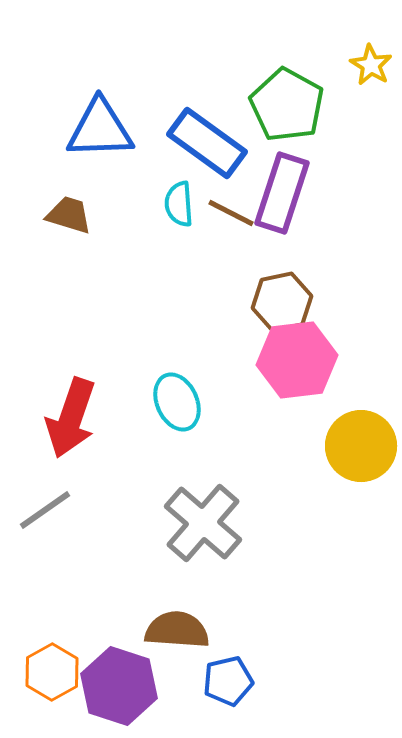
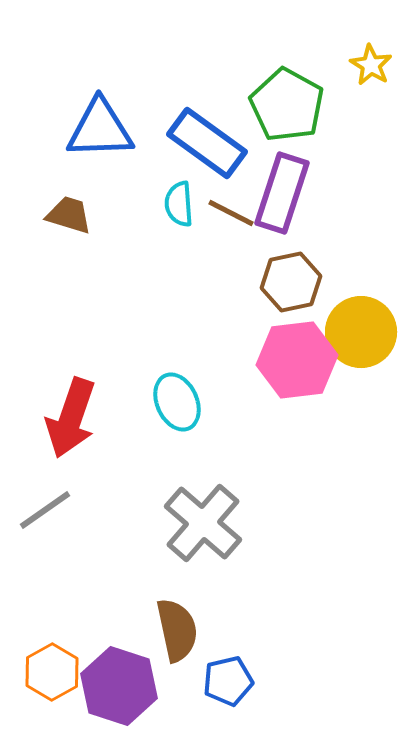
brown hexagon: moved 9 px right, 20 px up
yellow circle: moved 114 px up
brown semicircle: rotated 74 degrees clockwise
